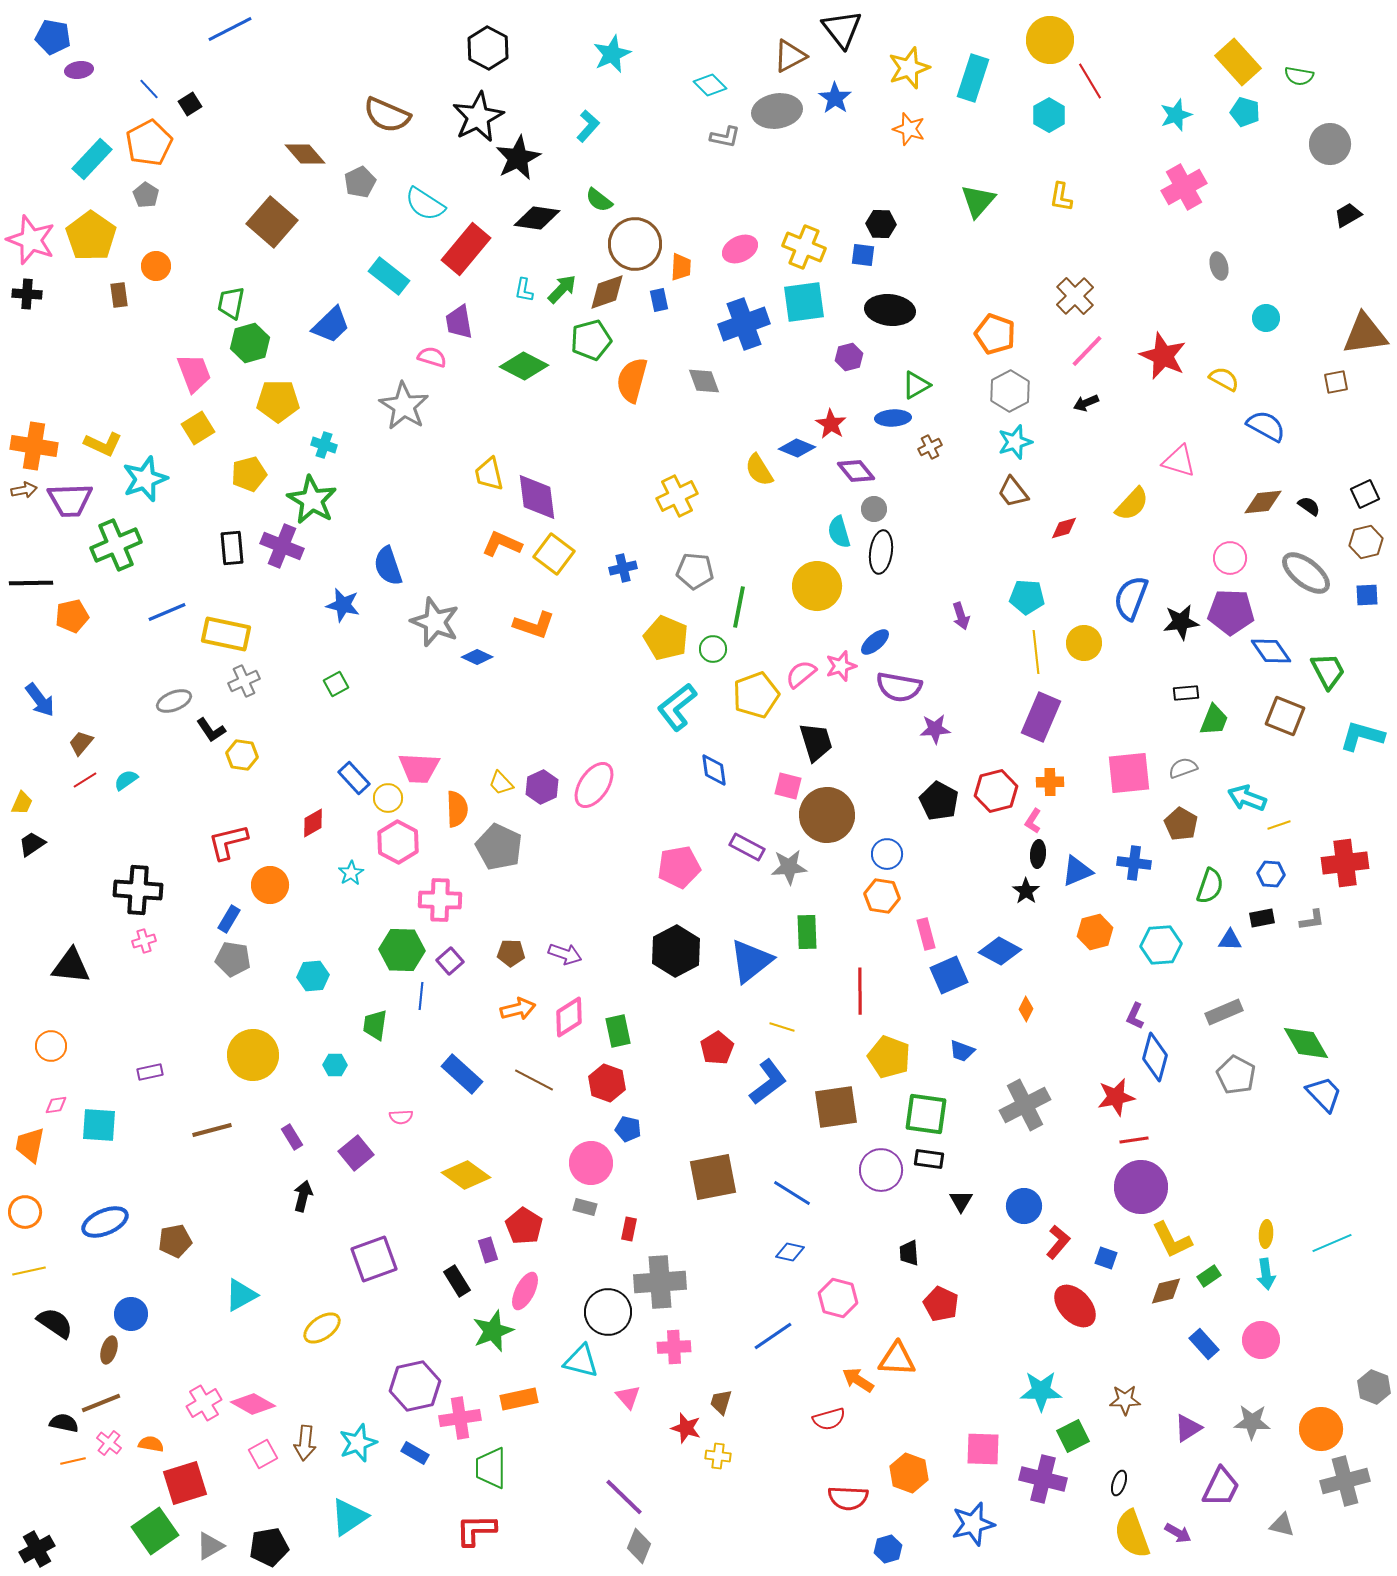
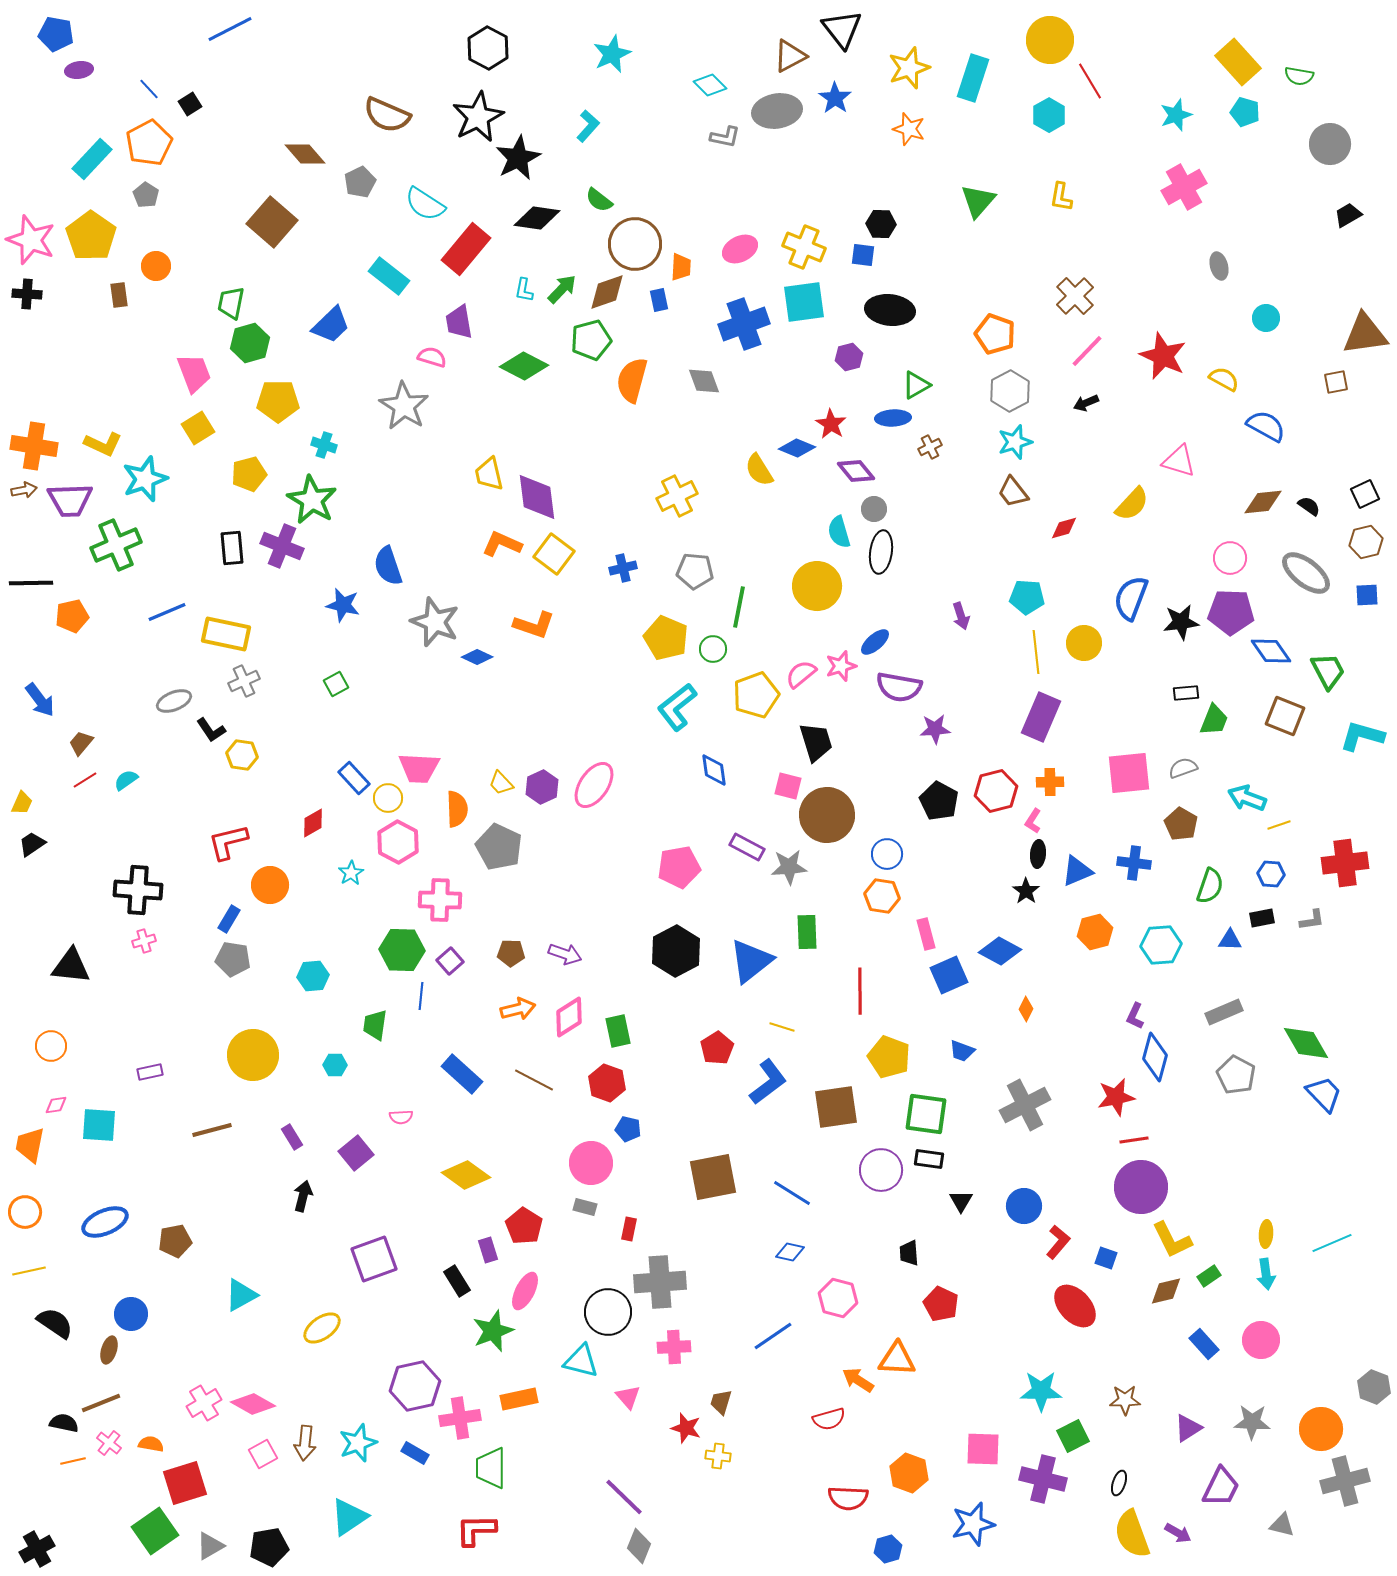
blue pentagon at (53, 37): moved 3 px right, 3 px up
